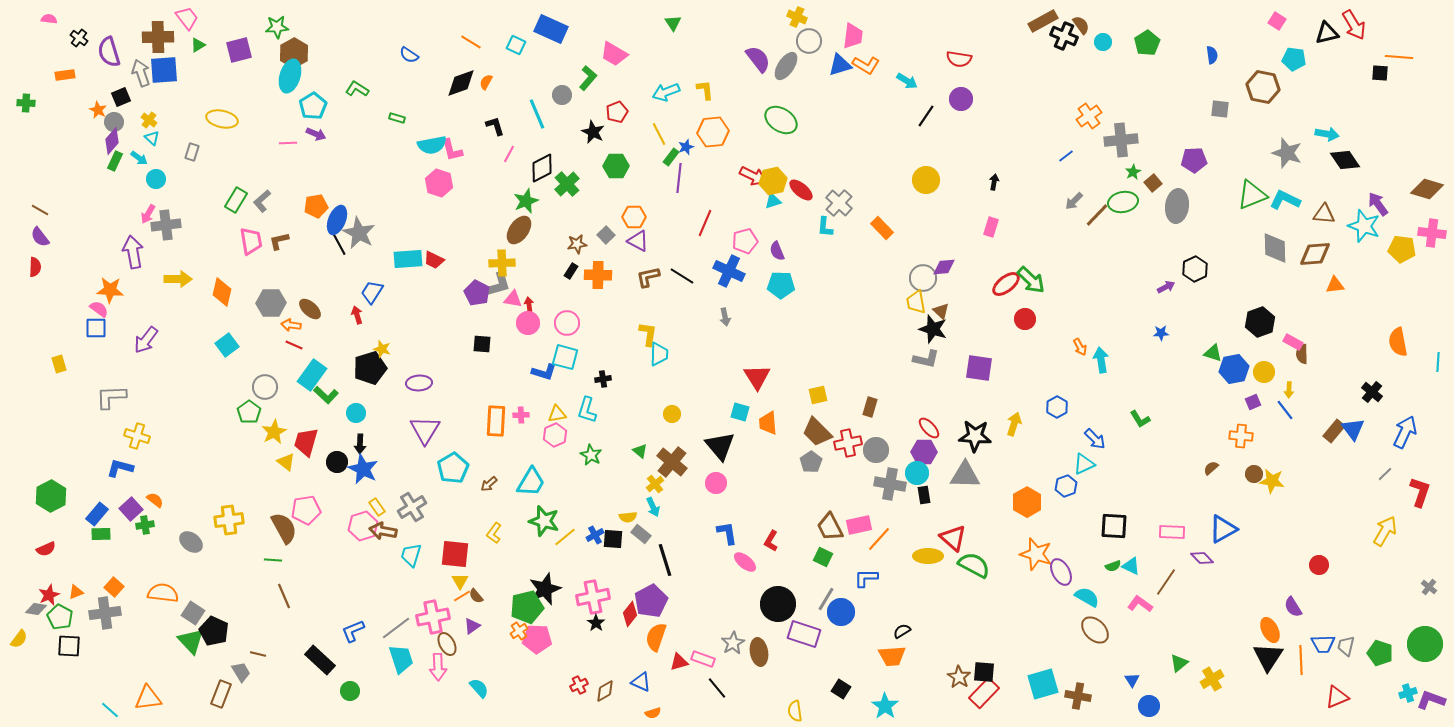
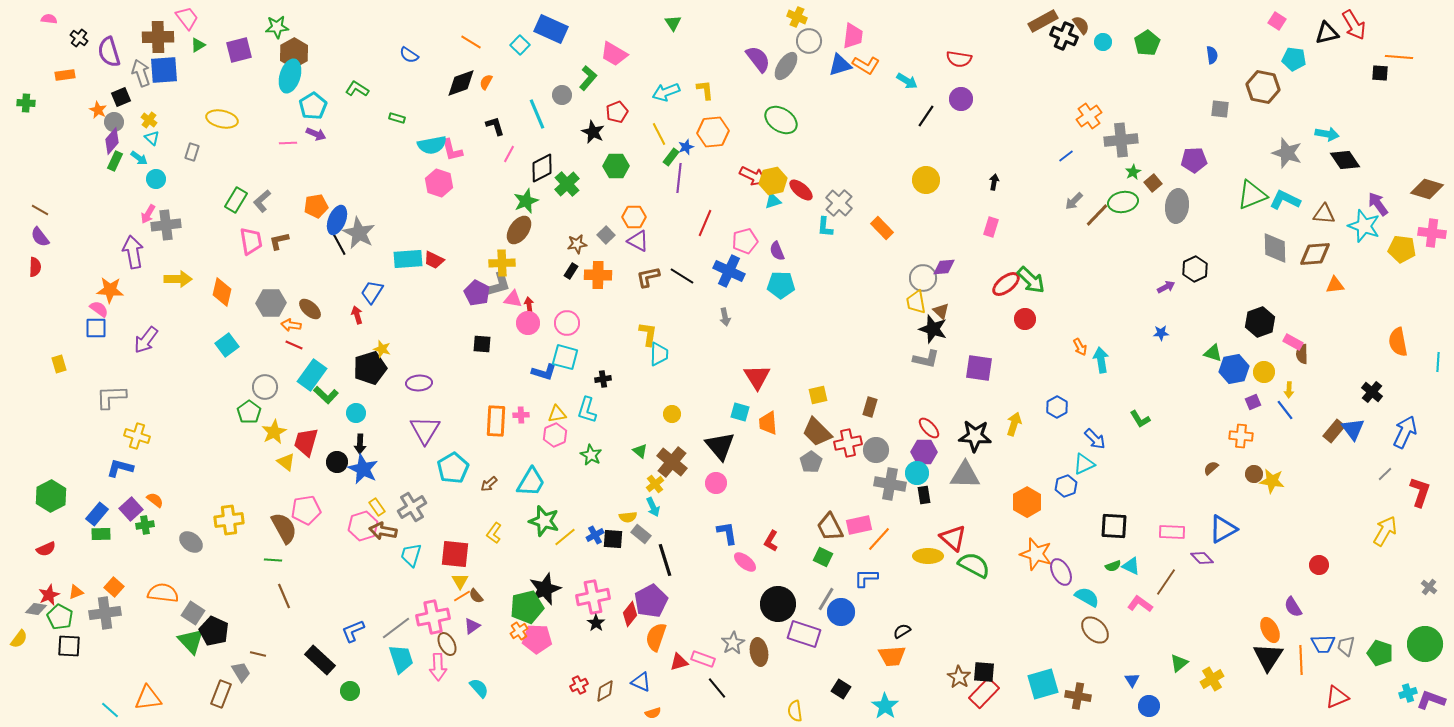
cyan square at (516, 45): moved 4 px right; rotated 18 degrees clockwise
